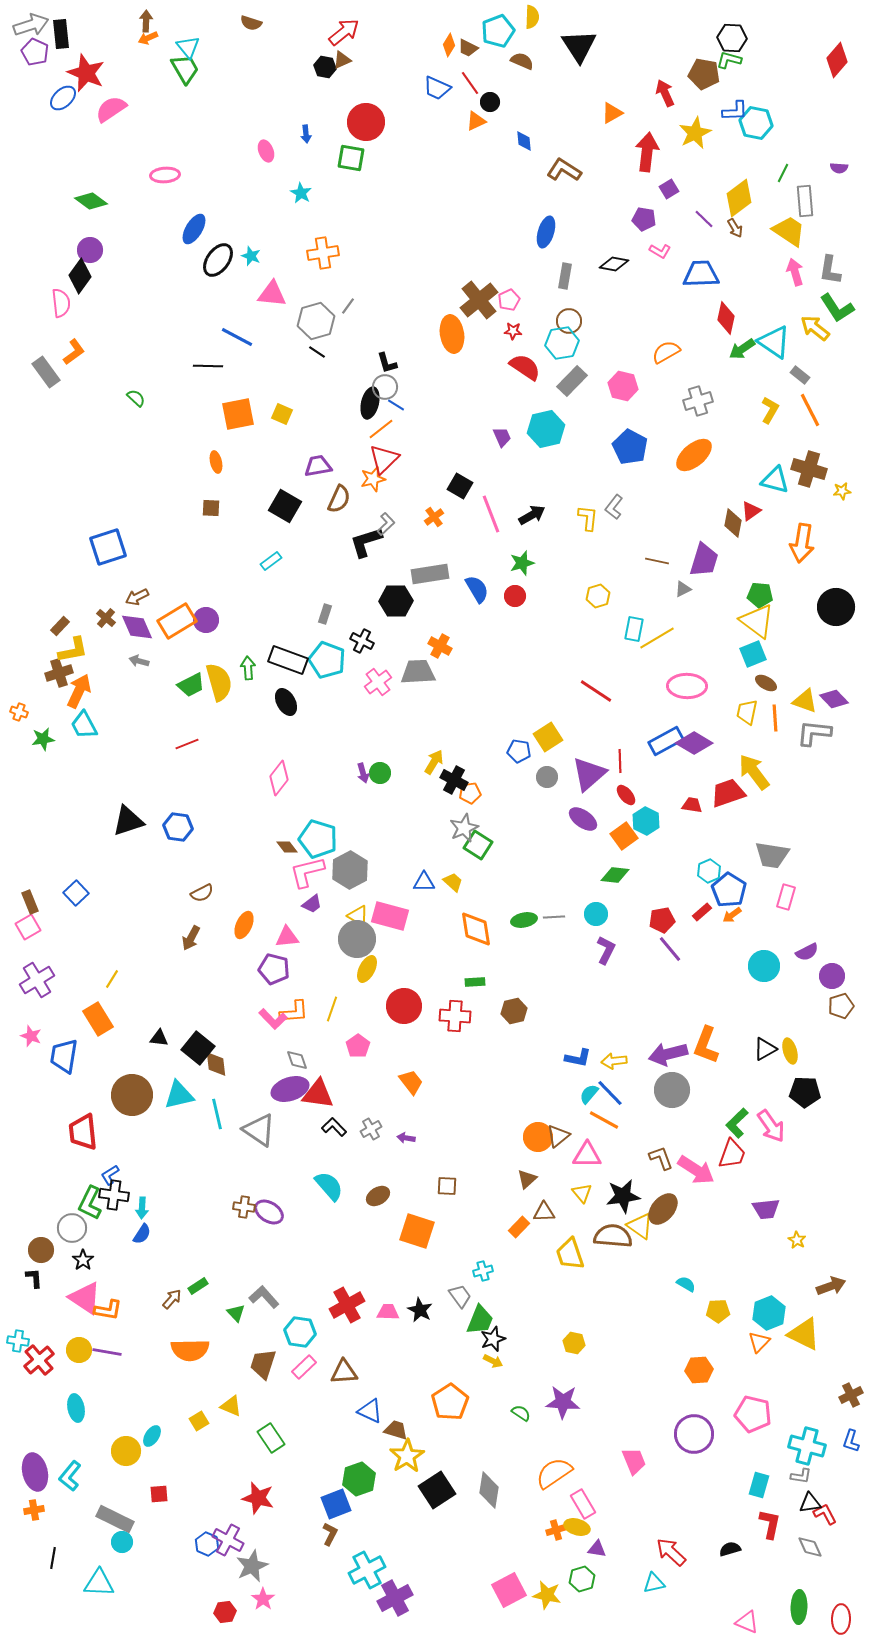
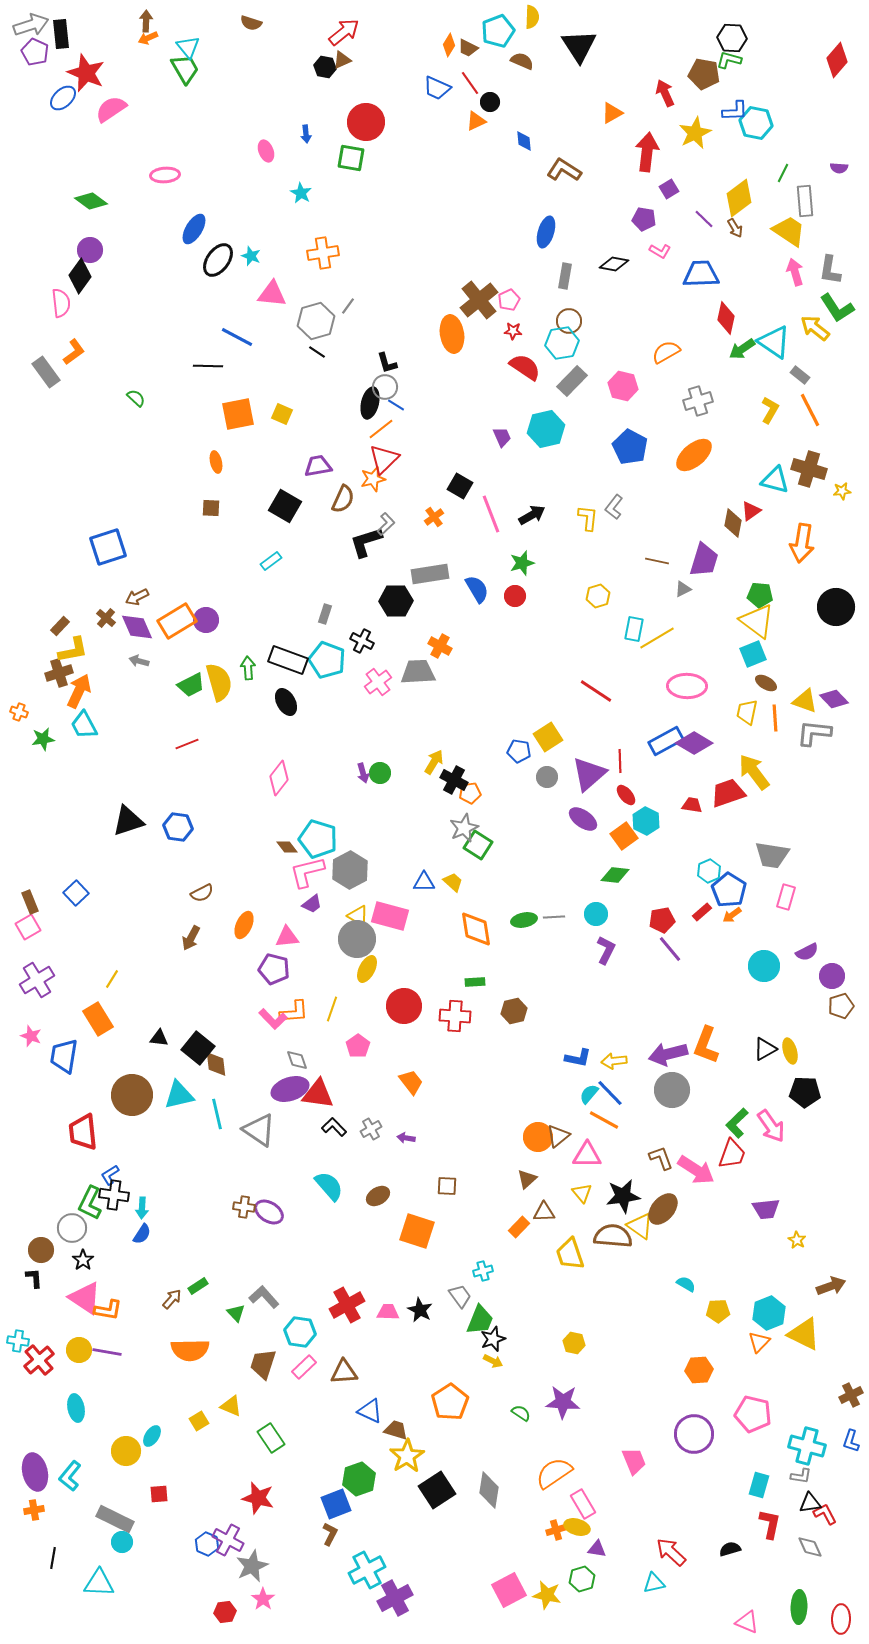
brown semicircle at (339, 499): moved 4 px right
